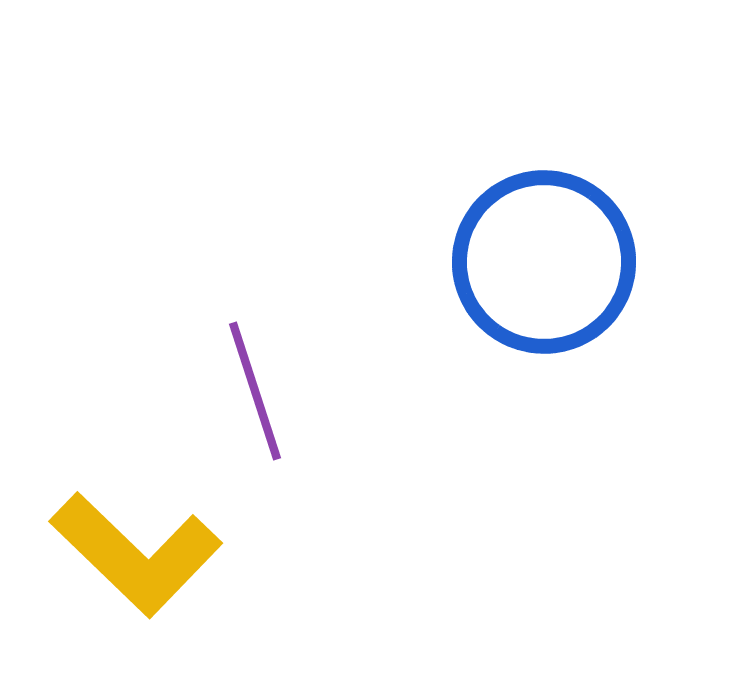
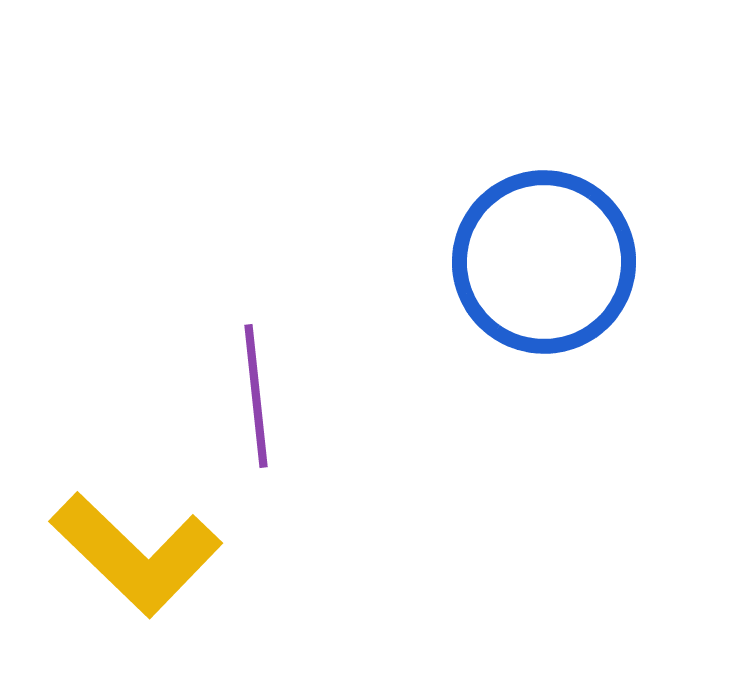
purple line: moved 1 px right, 5 px down; rotated 12 degrees clockwise
